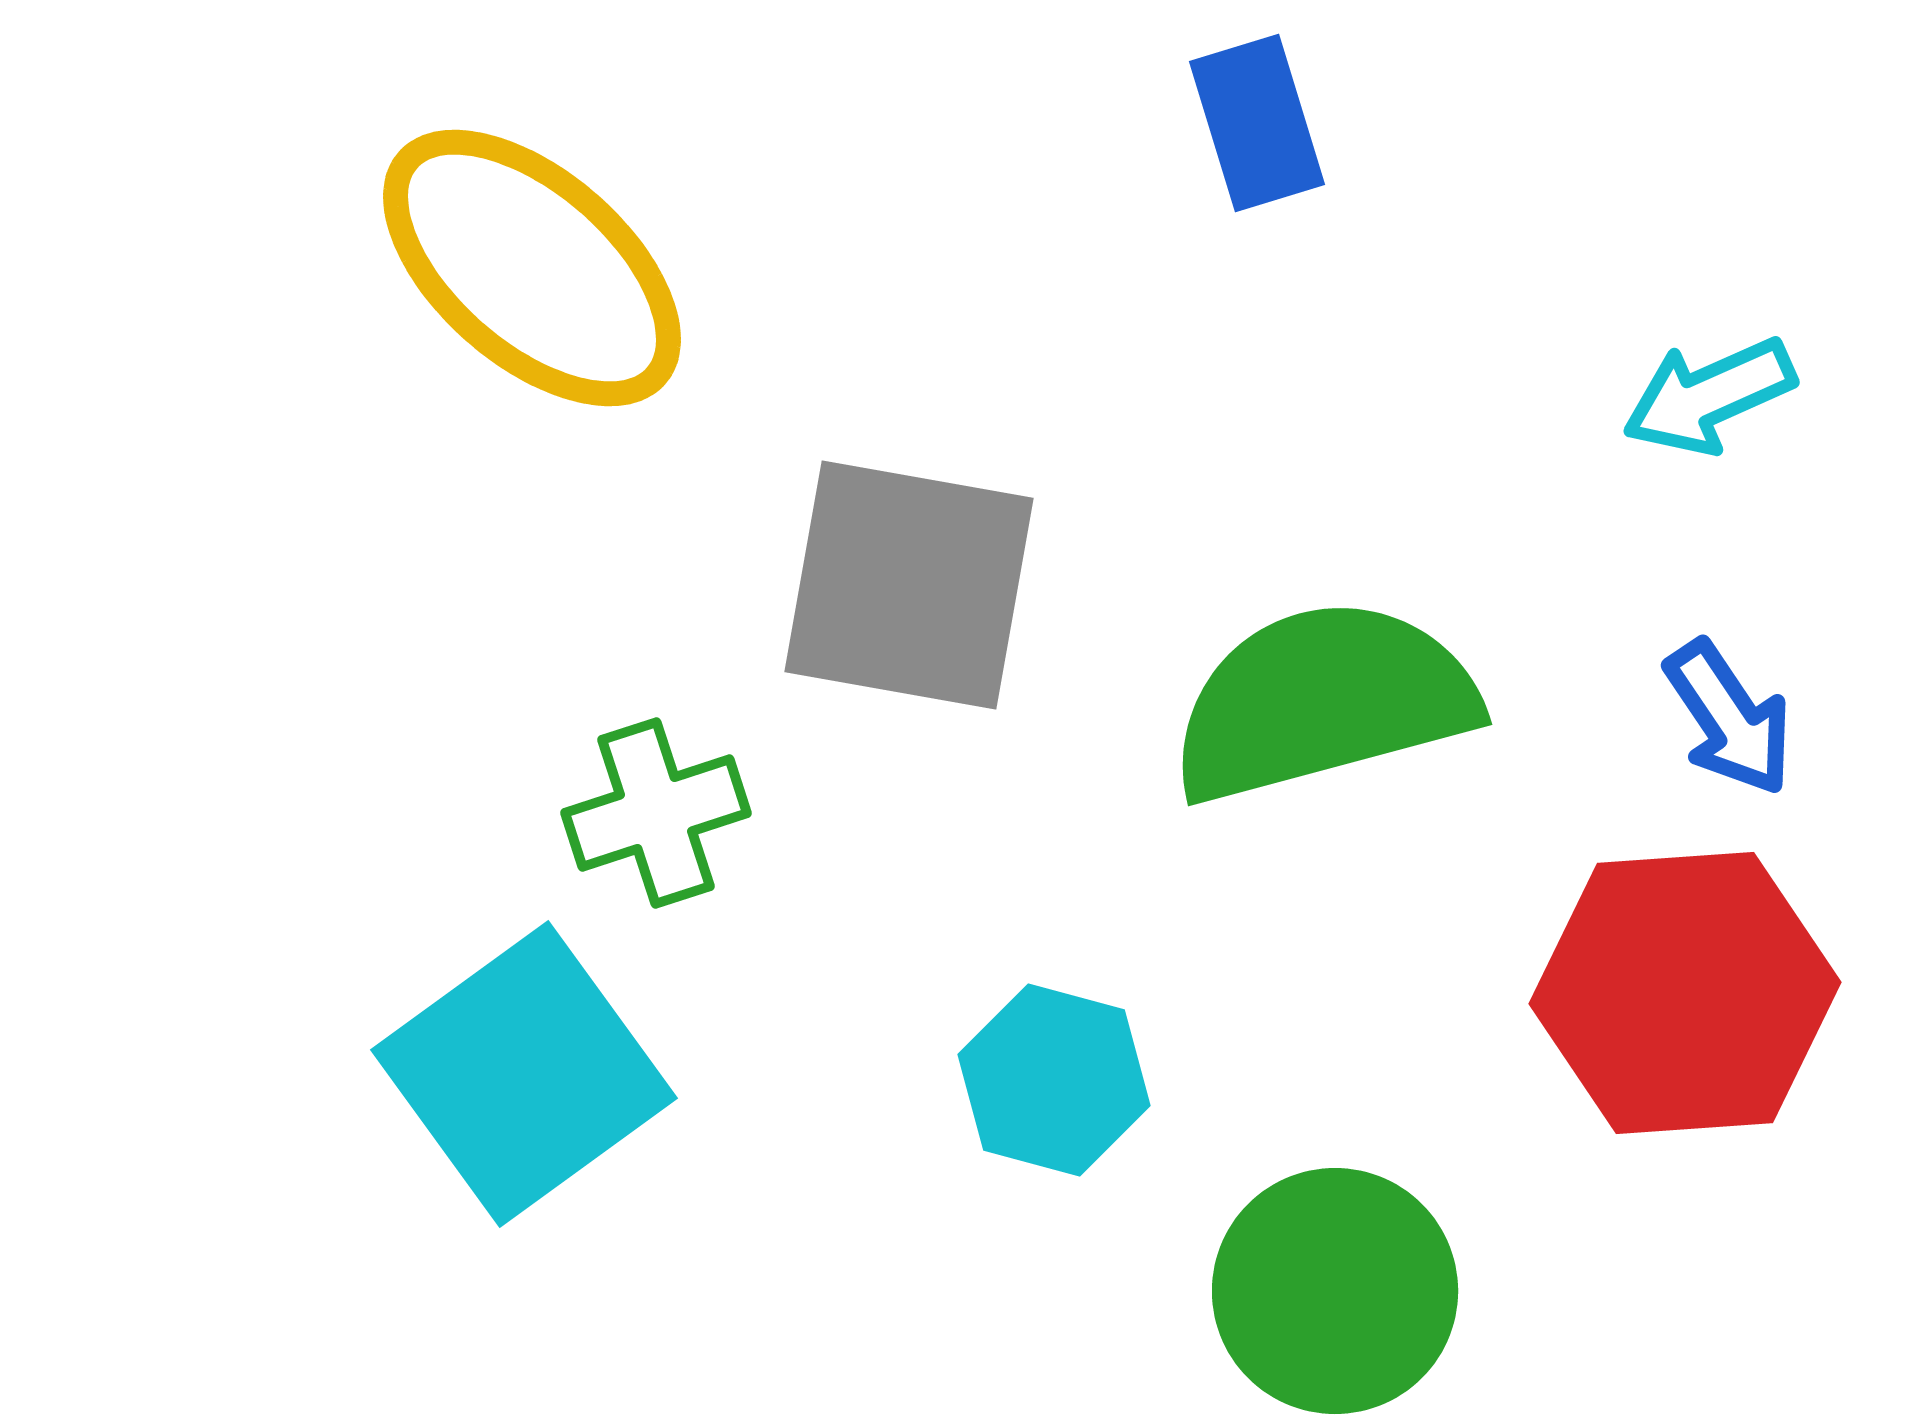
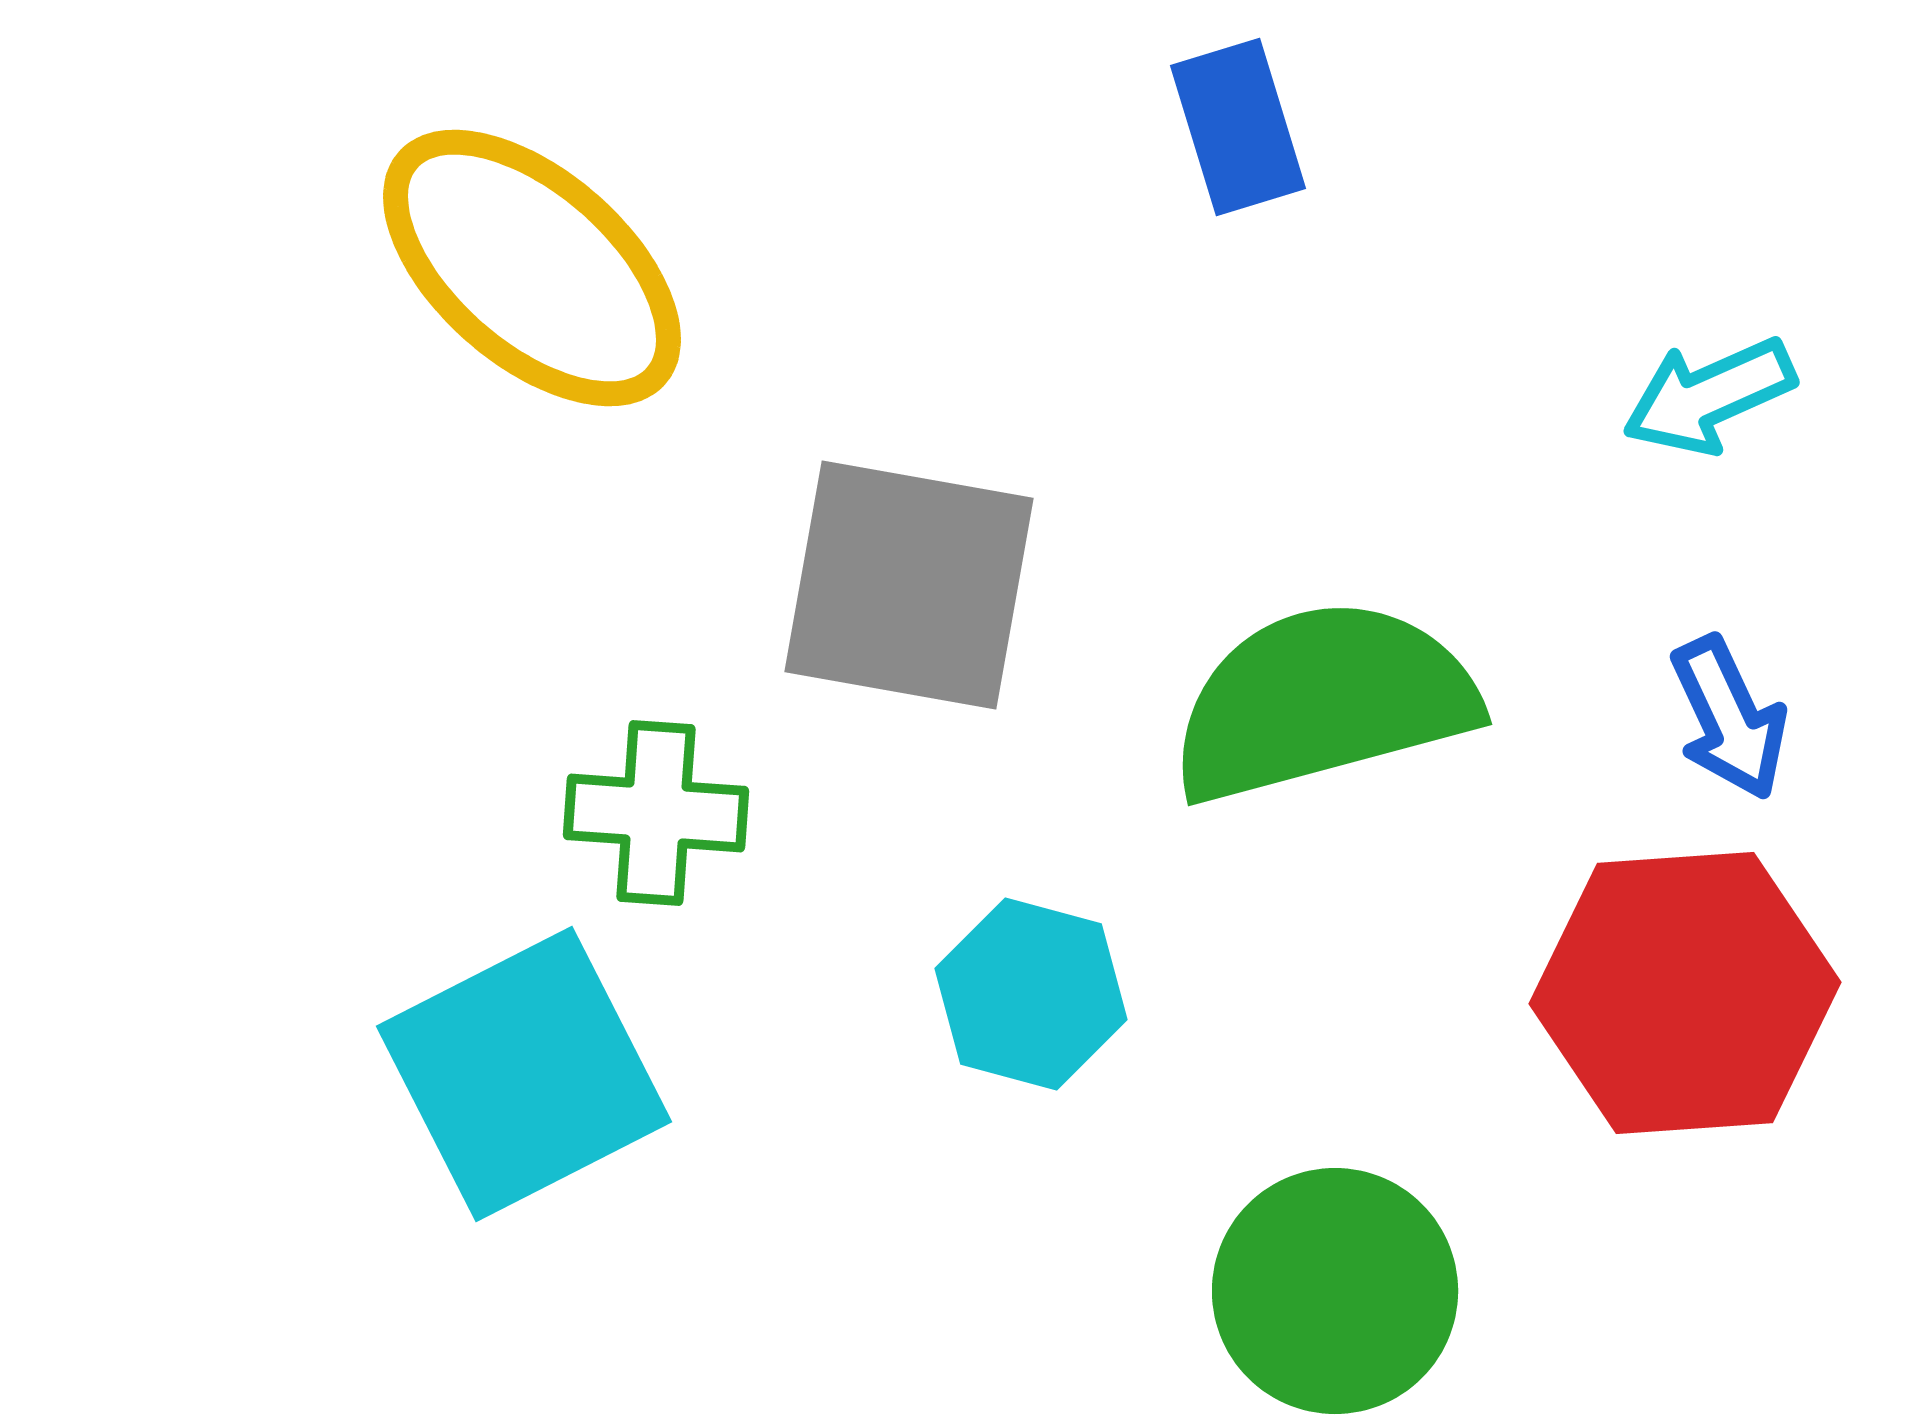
blue rectangle: moved 19 px left, 4 px down
blue arrow: rotated 9 degrees clockwise
green cross: rotated 22 degrees clockwise
cyan square: rotated 9 degrees clockwise
cyan hexagon: moved 23 px left, 86 px up
